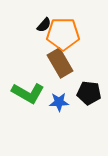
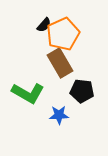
orange pentagon: rotated 24 degrees counterclockwise
black pentagon: moved 7 px left, 2 px up
blue star: moved 13 px down
